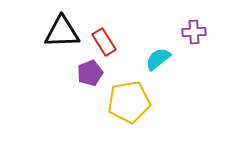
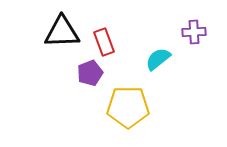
red rectangle: rotated 12 degrees clockwise
yellow pentagon: moved 1 px left, 5 px down; rotated 9 degrees clockwise
